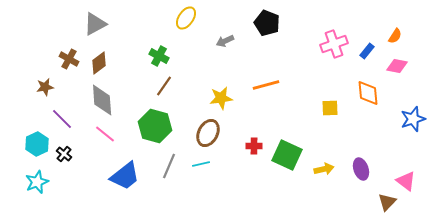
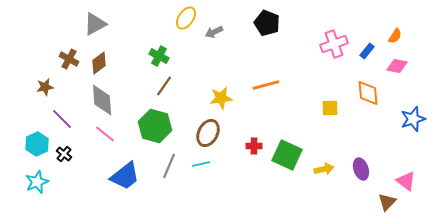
gray arrow: moved 11 px left, 9 px up
